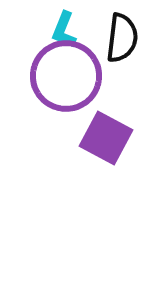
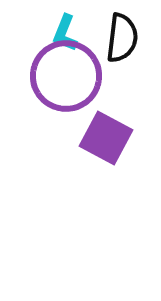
cyan L-shape: moved 1 px right, 3 px down
